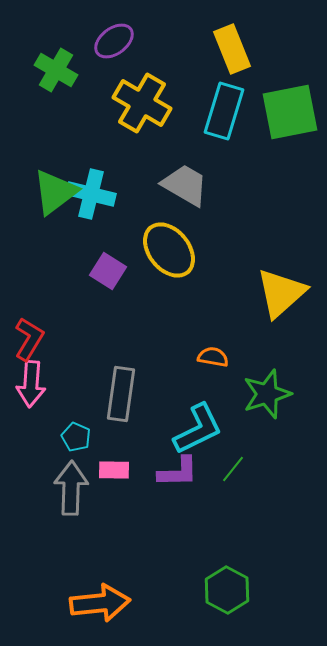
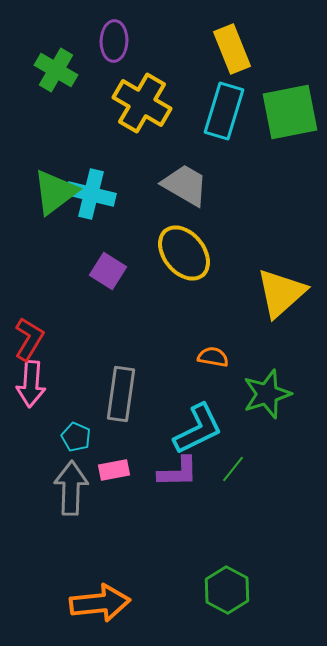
purple ellipse: rotated 51 degrees counterclockwise
yellow ellipse: moved 15 px right, 3 px down
pink rectangle: rotated 12 degrees counterclockwise
